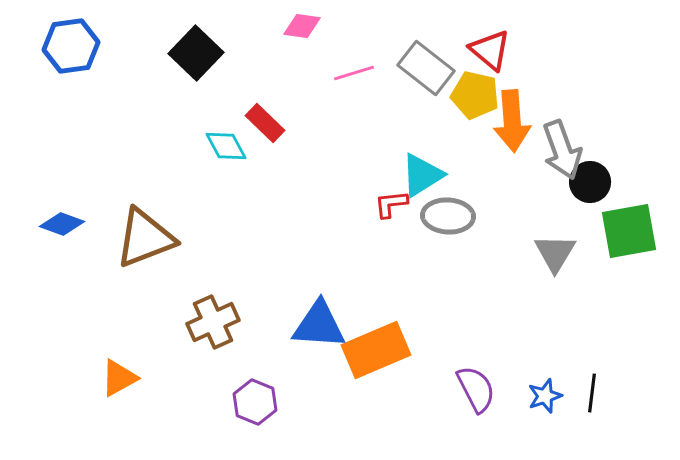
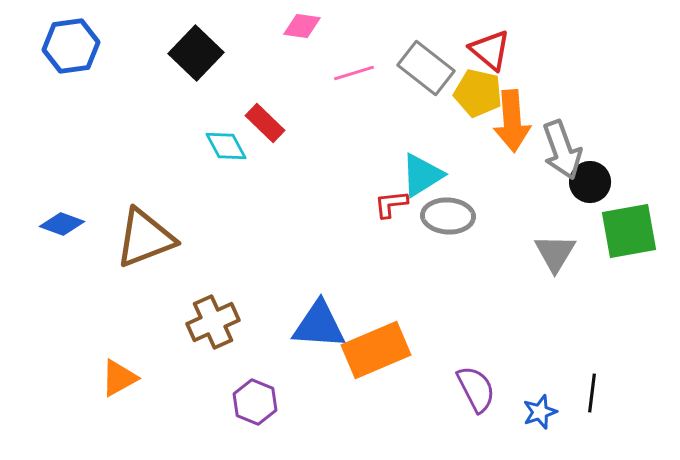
yellow pentagon: moved 3 px right, 2 px up
blue star: moved 5 px left, 16 px down
